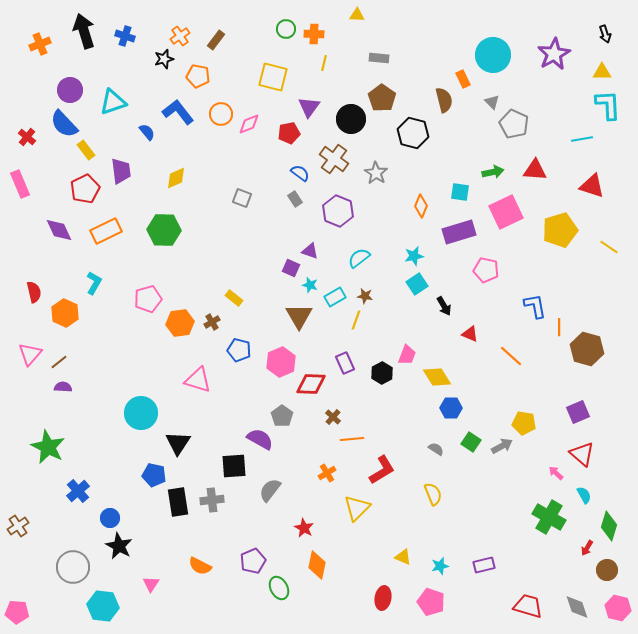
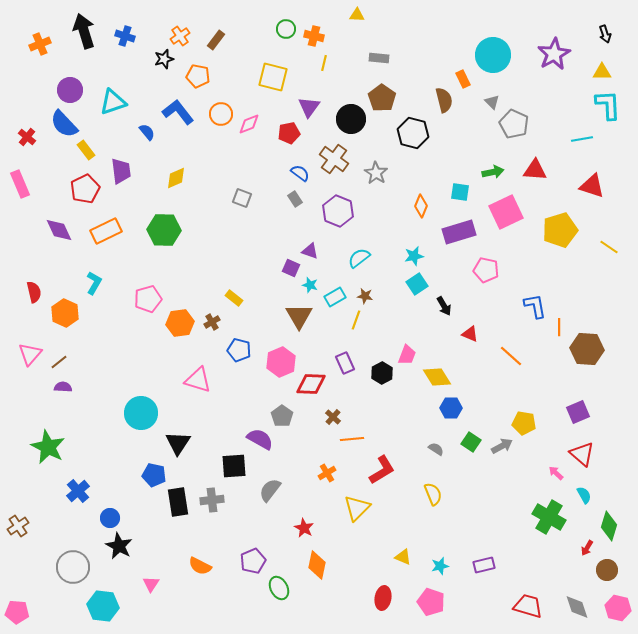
orange cross at (314, 34): moved 2 px down; rotated 12 degrees clockwise
brown hexagon at (587, 349): rotated 12 degrees counterclockwise
